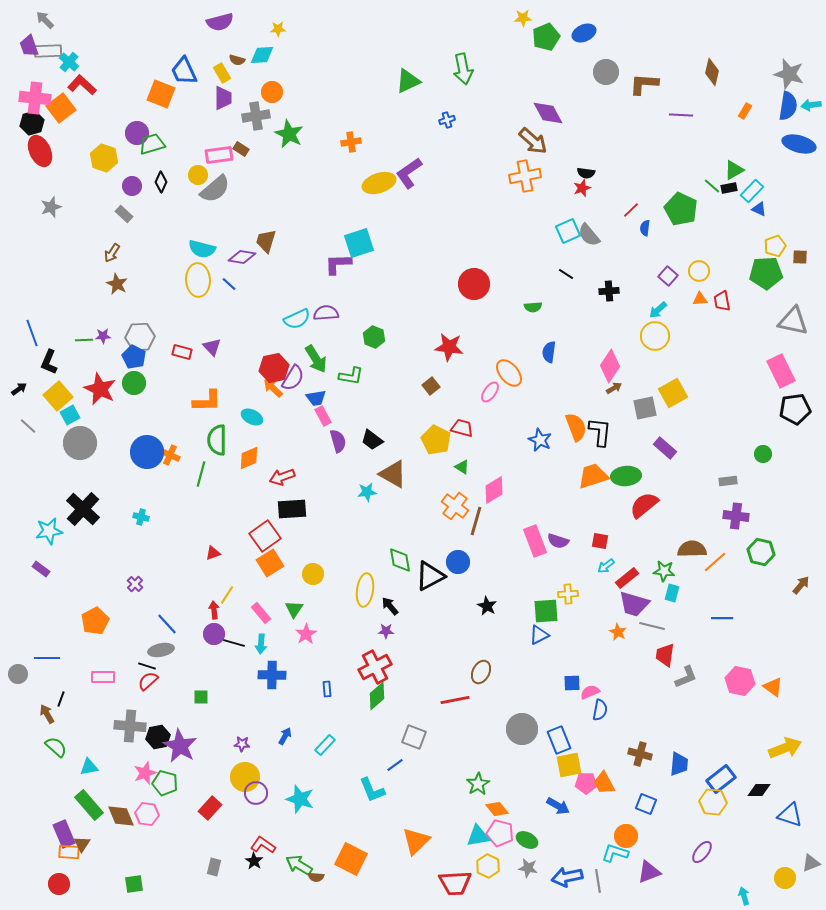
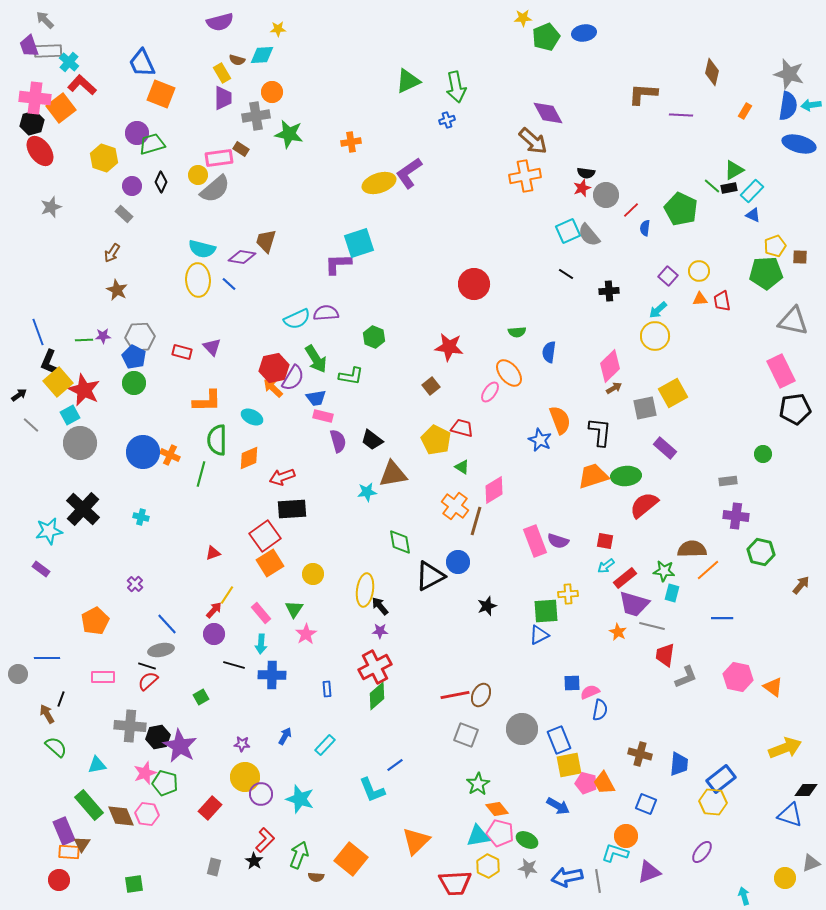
blue ellipse at (584, 33): rotated 15 degrees clockwise
green arrow at (463, 69): moved 7 px left, 18 px down
blue trapezoid at (184, 71): moved 42 px left, 8 px up
gray circle at (606, 72): moved 123 px down
brown L-shape at (644, 84): moved 1 px left, 10 px down
green star at (289, 134): rotated 16 degrees counterclockwise
red ellipse at (40, 151): rotated 12 degrees counterclockwise
pink rectangle at (219, 155): moved 3 px down
blue triangle at (759, 209): moved 6 px left, 6 px down
brown star at (117, 284): moved 6 px down
green semicircle at (533, 307): moved 16 px left, 25 px down
blue line at (32, 333): moved 6 px right, 1 px up
pink diamond at (610, 366): rotated 12 degrees clockwise
black arrow at (19, 389): moved 6 px down
red star at (100, 389): moved 16 px left, 1 px down
yellow square at (58, 396): moved 14 px up
pink rectangle at (323, 416): rotated 48 degrees counterclockwise
gray line at (28, 426): moved 3 px right, 1 px up
orange semicircle at (576, 427): moved 16 px left, 7 px up
blue circle at (147, 452): moved 4 px left
brown triangle at (393, 474): rotated 40 degrees counterclockwise
red square at (600, 541): moved 5 px right
green diamond at (400, 560): moved 18 px up
orange line at (715, 562): moved 7 px left, 8 px down
red rectangle at (627, 578): moved 2 px left
black arrow at (390, 606): moved 10 px left
black star at (487, 606): rotated 24 degrees clockwise
red arrow at (214, 610): rotated 48 degrees clockwise
purple star at (386, 631): moved 6 px left
black line at (234, 643): moved 22 px down
brown ellipse at (481, 672): moved 23 px down
pink hexagon at (740, 681): moved 2 px left, 4 px up
green square at (201, 697): rotated 28 degrees counterclockwise
red line at (455, 700): moved 5 px up
gray square at (414, 737): moved 52 px right, 2 px up
cyan triangle at (89, 767): moved 8 px right, 2 px up
pink pentagon at (586, 783): rotated 15 degrees clockwise
black diamond at (759, 790): moved 47 px right
purple circle at (256, 793): moved 5 px right, 1 px down
purple rectangle at (64, 834): moved 3 px up
red L-shape at (263, 845): moved 2 px right, 5 px up; rotated 100 degrees clockwise
orange square at (351, 859): rotated 12 degrees clockwise
green arrow at (299, 865): moved 10 px up; rotated 80 degrees clockwise
red circle at (59, 884): moved 4 px up
